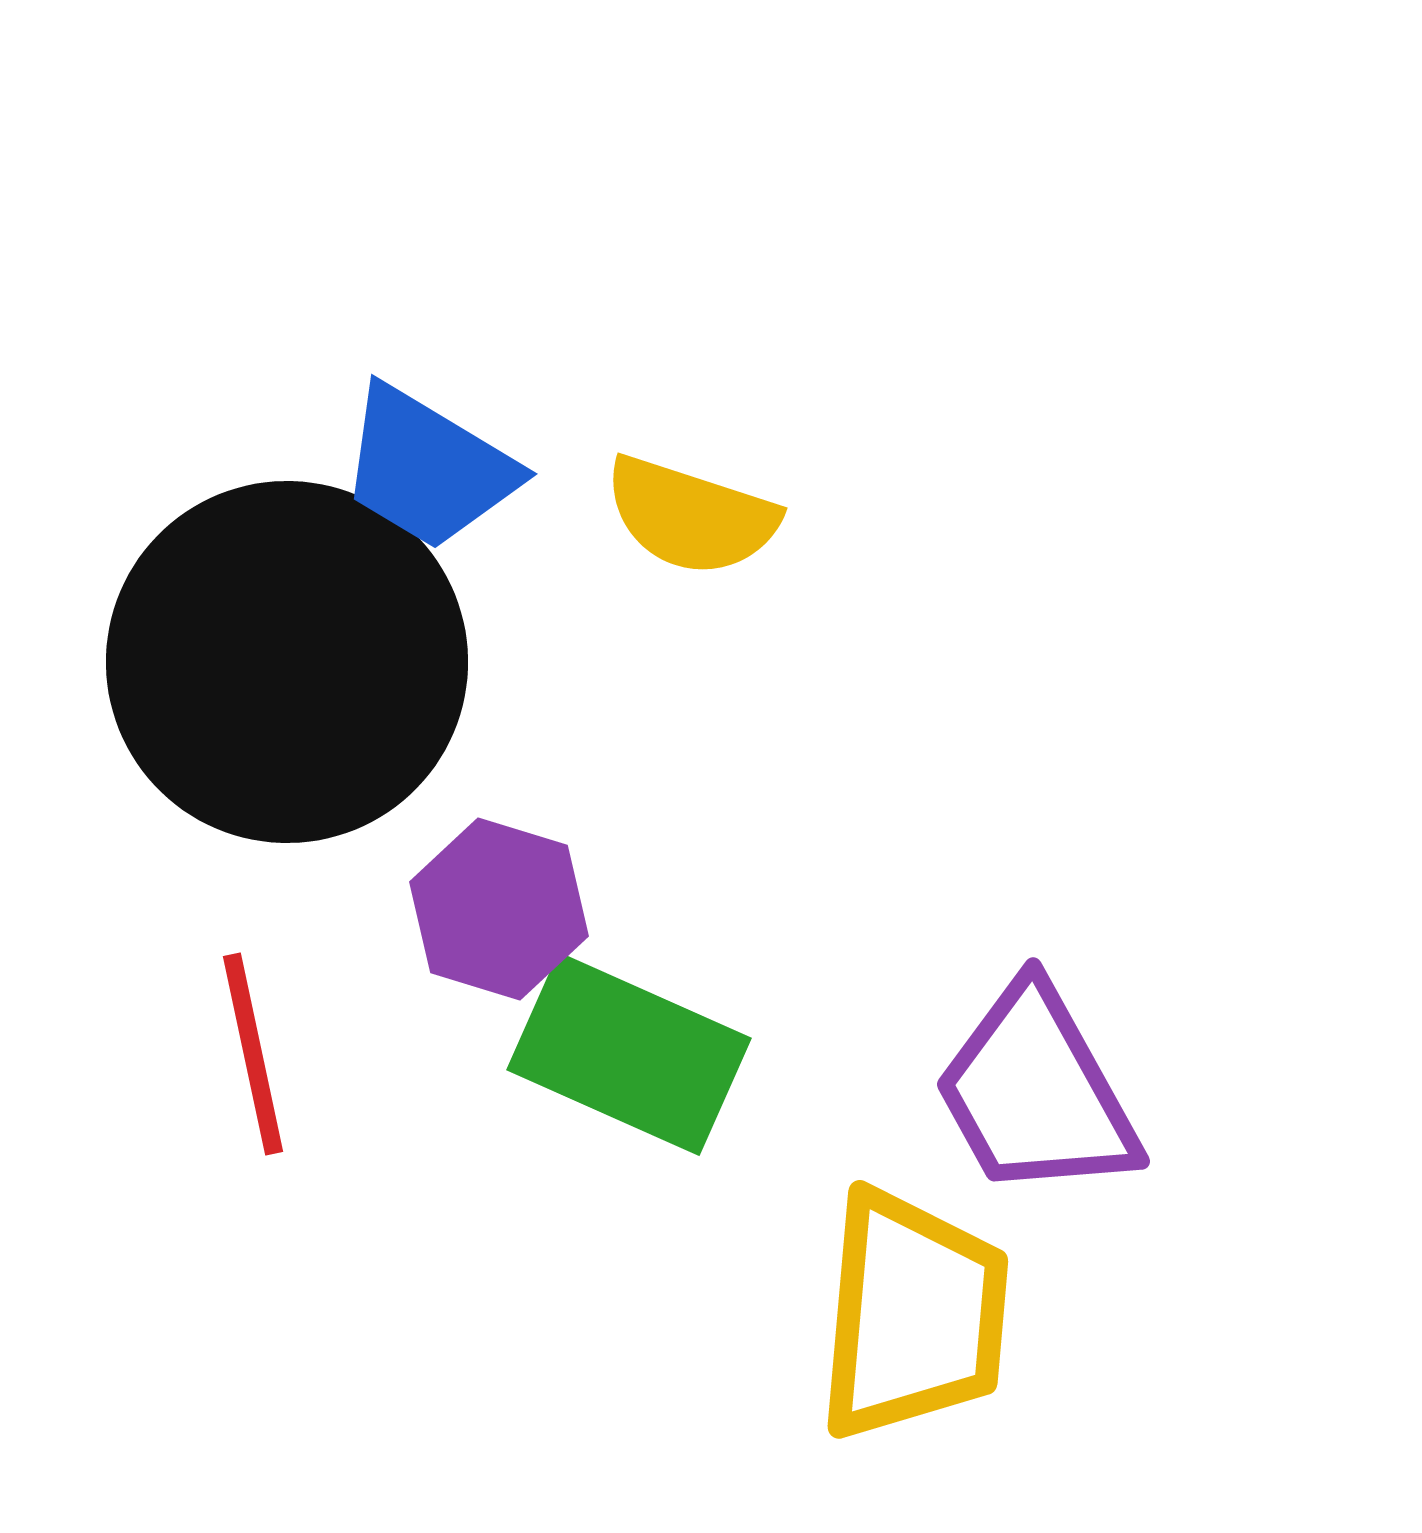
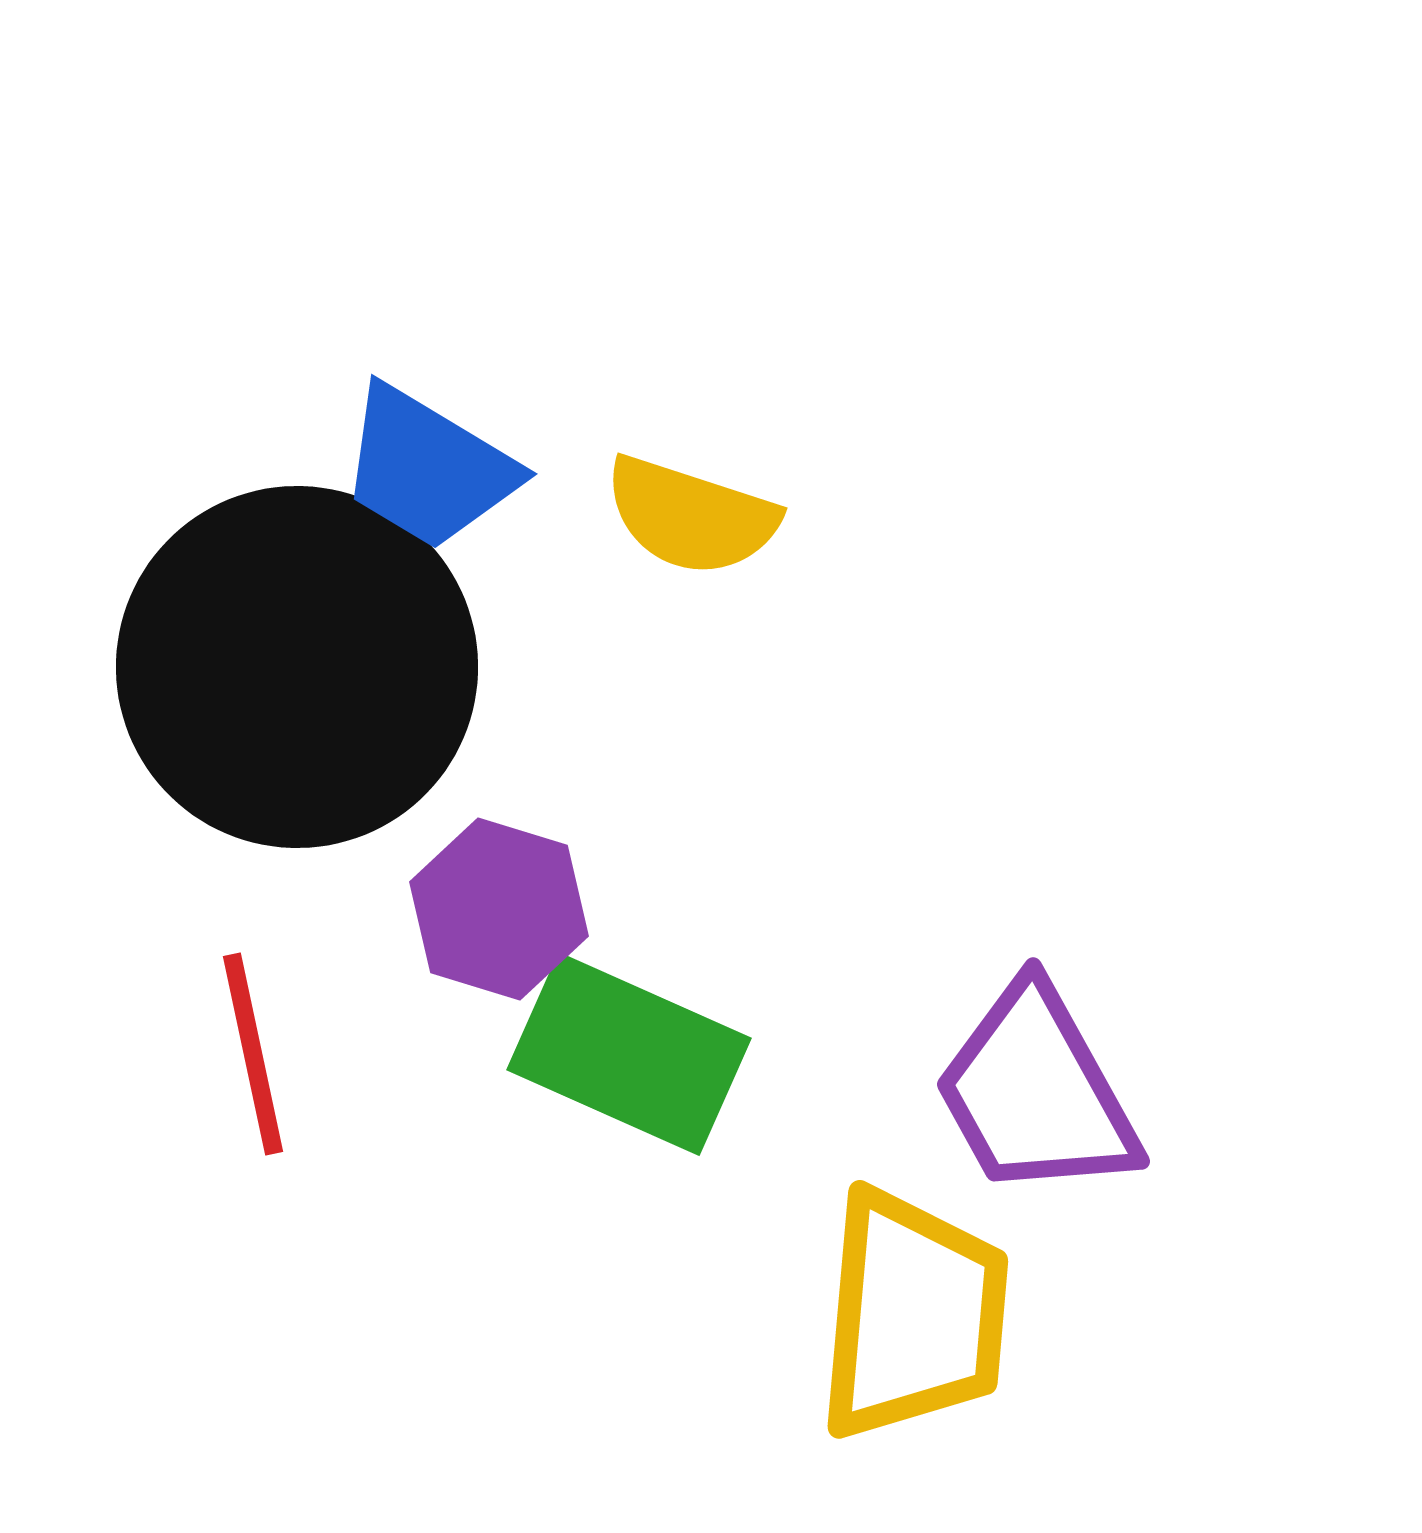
black circle: moved 10 px right, 5 px down
